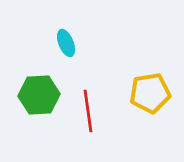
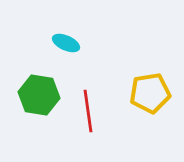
cyan ellipse: rotated 44 degrees counterclockwise
green hexagon: rotated 12 degrees clockwise
